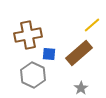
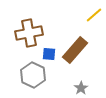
yellow line: moved 2 px right, 10 px up
brown cross: moved 1 px right, 2 px up
brown rectangle: moved 4 px left, 3 px up; rotated 8 degrees counterclockwise
